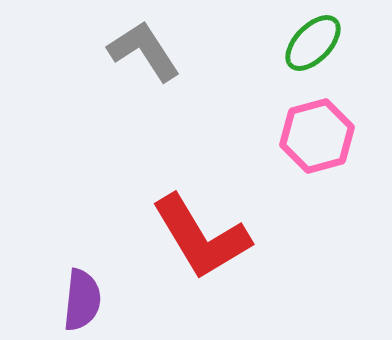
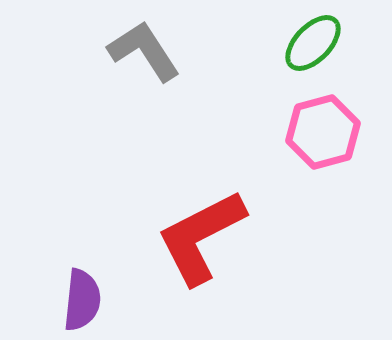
pink hexagon: moved 6 px right, 4 px up
red L-shape: rotated 94 degrees clockwise
